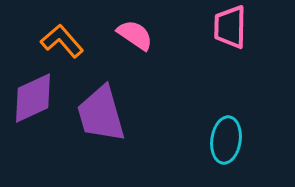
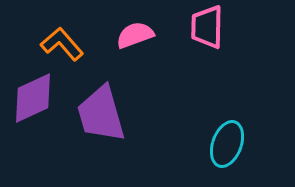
pink trapezoid: moved 23 px left
pink semicircle: rotated 54 degrees counterclockwise
orange L-shape: moved 3 px down
cyan ellipse: moved 1 px right, 4 px down; rotated 12 degrees clockwise
